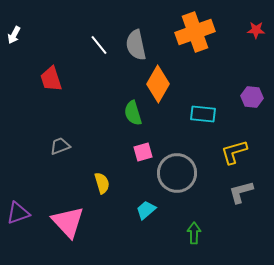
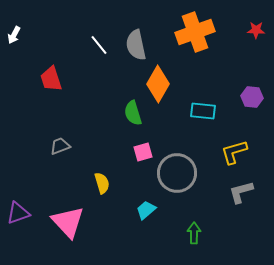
cyan rectangle: moved 3 px up
